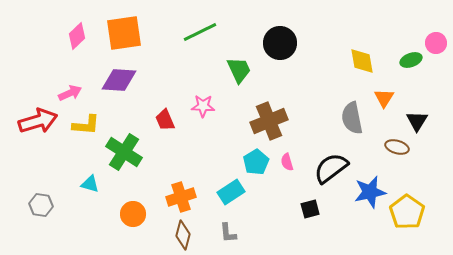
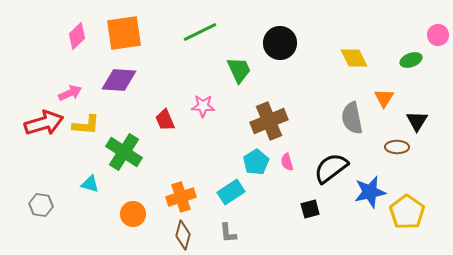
pink circle: moved 2 px right, 8 px up
yellow diamond: moved 8 px left, 3 px up; rotated 16 degrees counterclockwise
red arrow: moved 6 px right, 2 px down
brown ellipse: rotated 15 degrees counterclockwise
